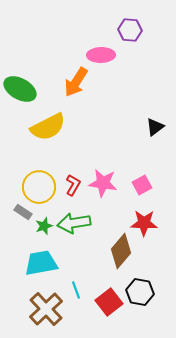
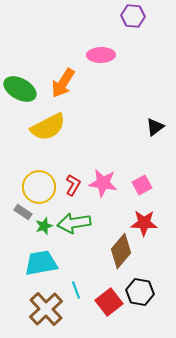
purple hexagon: moved 3 px right, 14 px up
orange arrow: moved 13 px left, 1 px down
